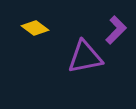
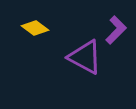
purple triangle: rotated 39 degrees clockwise
